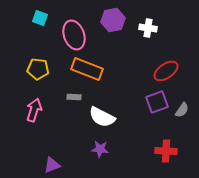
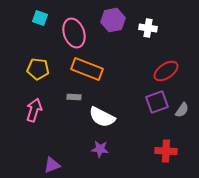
pink ellipse: moved 2 px up
